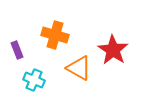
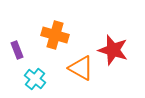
red star: rotated 16 degrees counterclockwise
orange triangle: moved 2 px right
cyan cross: moved 1 px right, 1 px up; rotated 15 degrees clockwise
